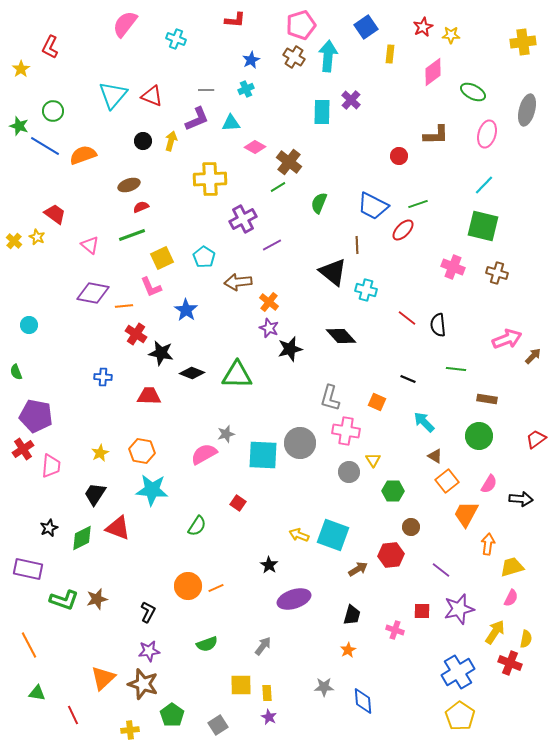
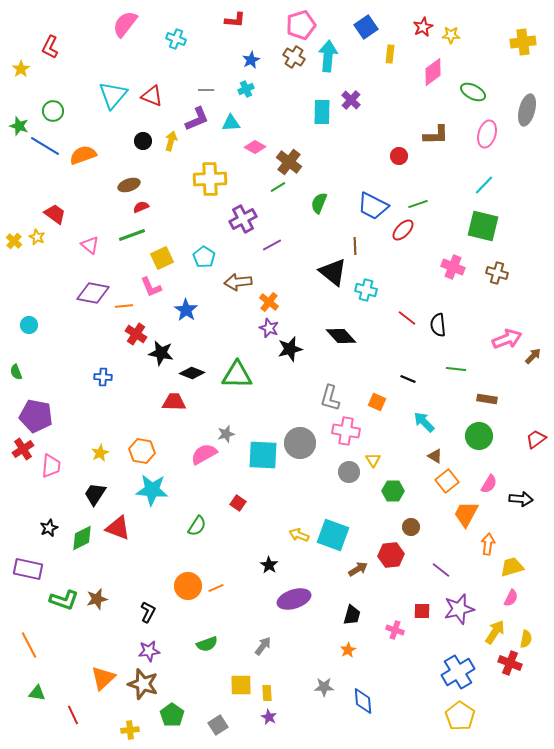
brown line at (357, 245): moved 2 px left, 1 px down
red trapezoid at (149, 396): moved 25 px right, 6 px down
